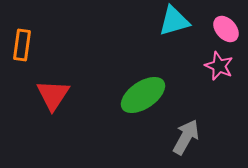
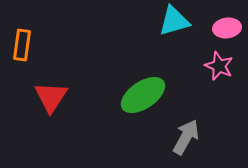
pink ellipse: moved 1 px right, 1 px up; rotated 56 degrees counterclockwise
red triangle: moved 2 px left, 2 px down
